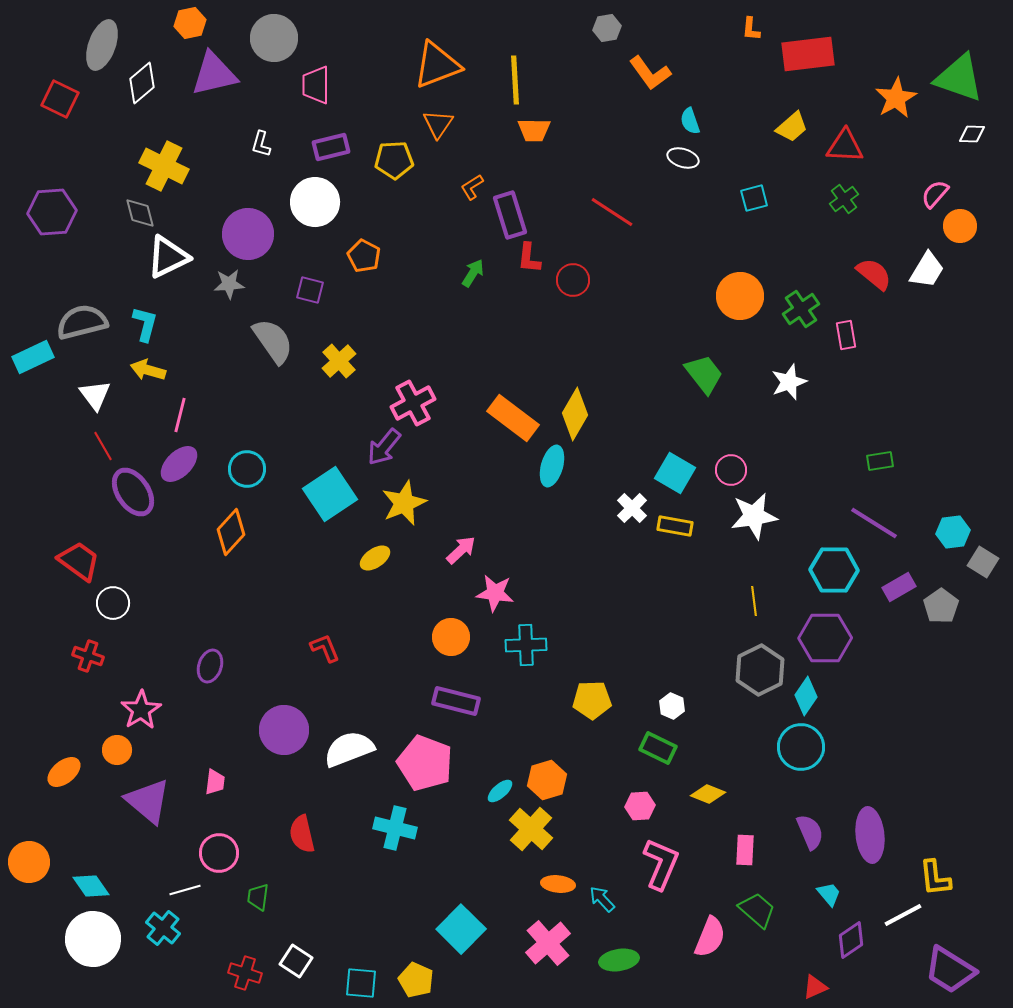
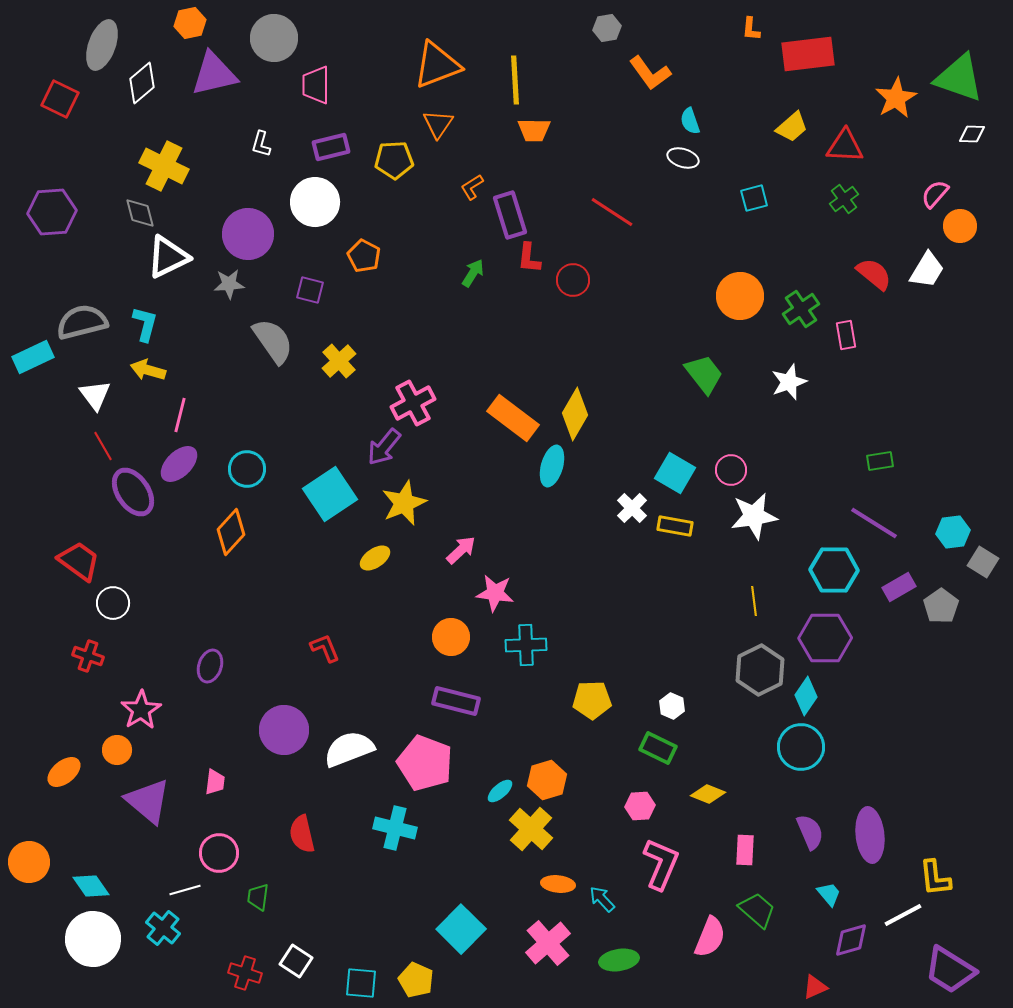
purple diamond at (851, 940): rotated 18 degrees clockwise
